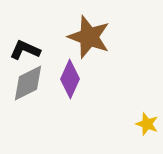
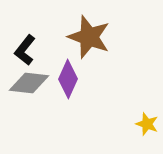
black L-shape: rotated 76 degrees counterclockwise
purple diamond: moved 2 px left
gray diamond: moved 1 px right; rotated 33 degrees clockwise
